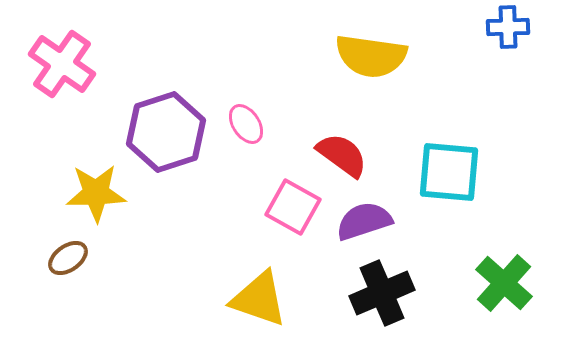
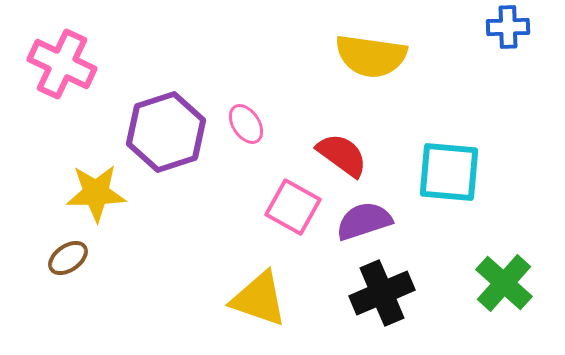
pink cross: rotated 10 degrees counterclockwise
